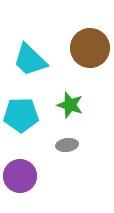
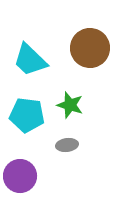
cyan pentagon: moved 6 px right; rotated 8 degrees clockwise
